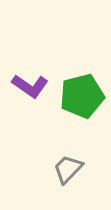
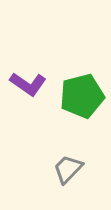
purple L-shape: moved 2 px left, 2 px up
